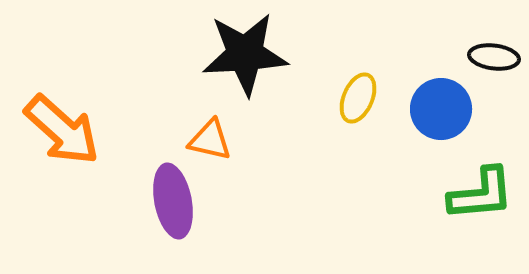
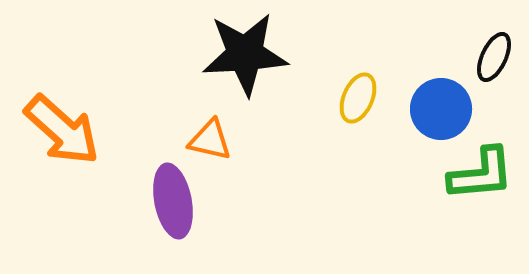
black ellipse: rotated 72 degrees counterclockwise
green L-shape: moved 20 px up
